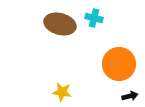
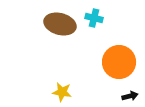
orange circle: moved 2 px up
